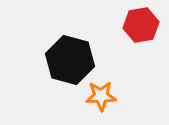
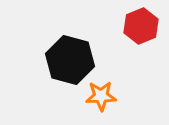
red hexagon: moved 1 px down; rotated 12 degrees counterclockwise
